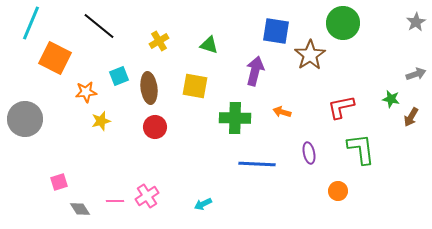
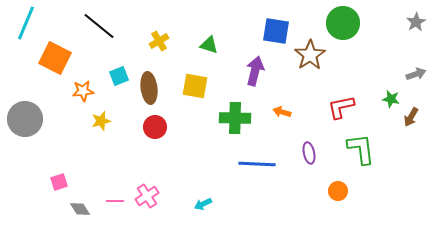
cyan line: moved 5 px left
orange star: moved 3 px left, 1 px up
